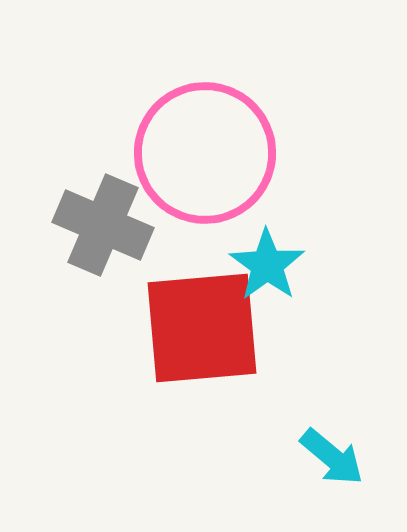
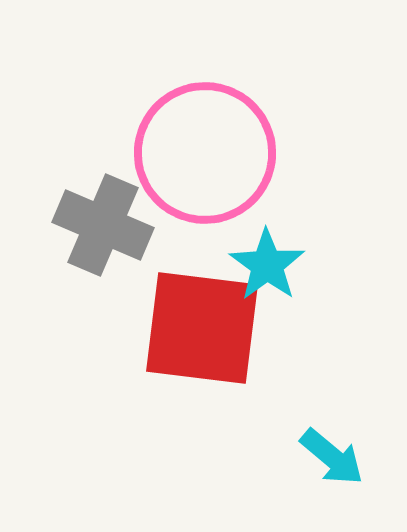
red square: rotated 12 degrees clockwise
